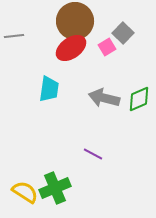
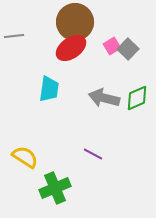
brown circle: moved 1 px down
gray square: moved 5 px right, 16 px down
pink square: moved 5 px right, 1 px up
green diamond: moved 2 px left, 1 px up
yellow semicircle: moved 35 px up
